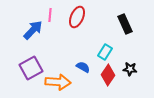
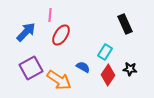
red ellipse: moved 16 px left, 18 px down; rotated 10 degrees clockwise
blue arrow: moved 7 px left, 2 px down
orange arrow: moved 1 px right, 2 px up; rotated 30 degrees clockwise
